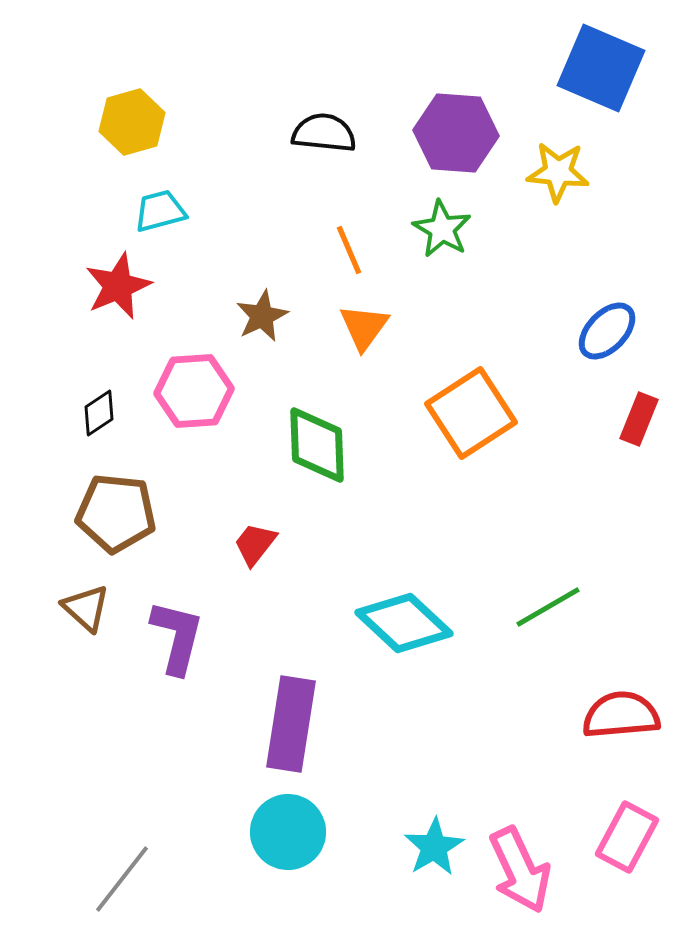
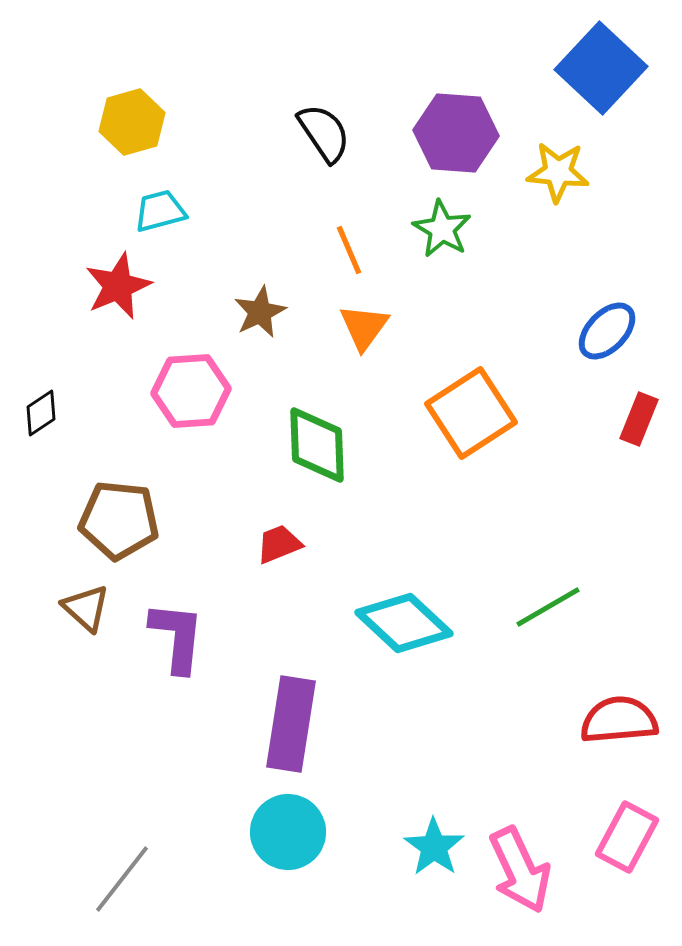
blue square: rotated 20 degrees clockwise
black semicircle: rotated 50 degrees clockwise
brown star: moved 2 px left, 4 px up
pink hexagon: moved 3 px left
black diamond: moved 58 px left
brown pentagon: moved 3 px right, 7 px down
red trapezoid: moved 24 px right; rotated 30 degrees clockwise
purple L-shape: rotated 8 degrees counterclockwise
red semicircle: moved 2 px left, 5 px down
cyan star: rotated 6 degrees counterclockwise
